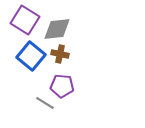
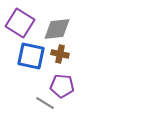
purple square: moved 5 px left, 3 px down
blue square: rotated 28 degrees counterclockwise
